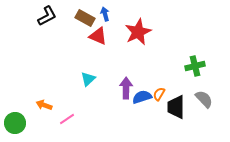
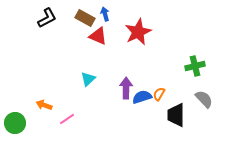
black L-shape: moved 2 px down
black trapezoid: moved 8 px down
